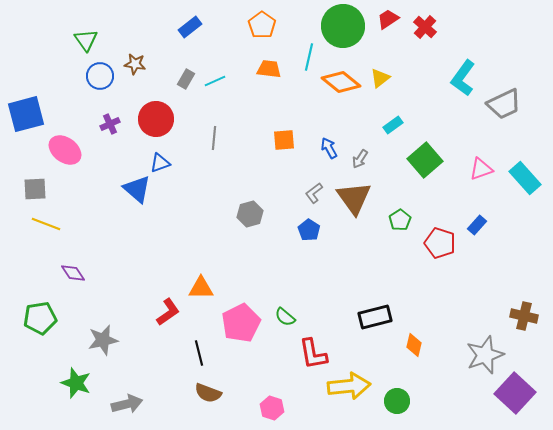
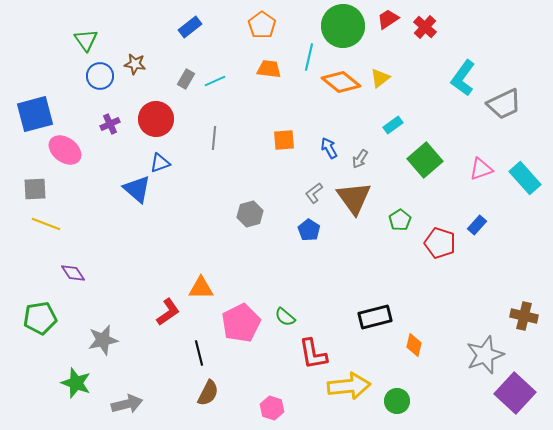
blue square at (26, 114): moved 9 px right
brown semicircle at (208, 393): rotated 84 degrees counterclockwise
